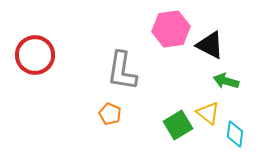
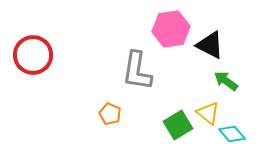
red circle: moved 2 px left
gray L-shape: moved 15 px right
green arrow: rotated 20 degrees clockwise
cyan diamond: moved 3 px left; rotated 48 degrees counterclockwise
